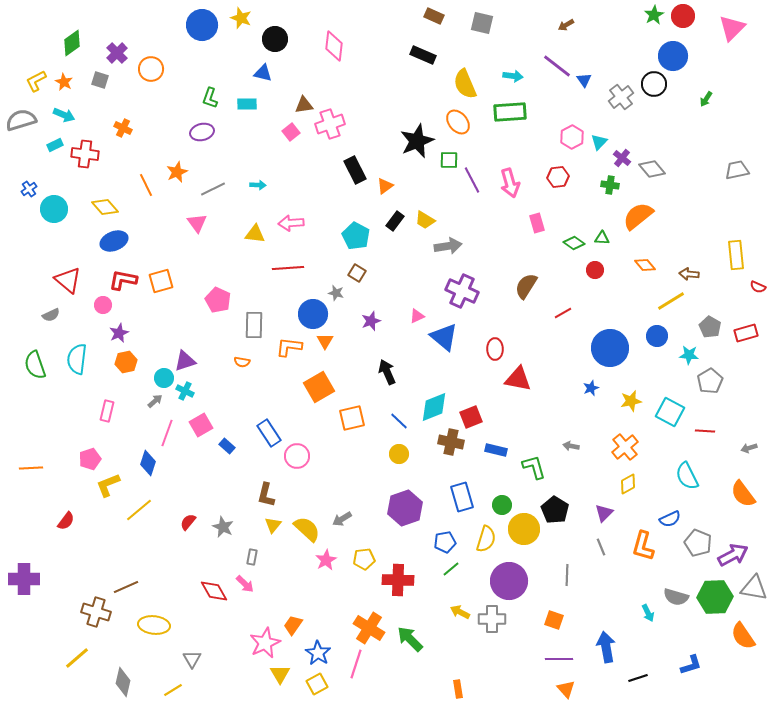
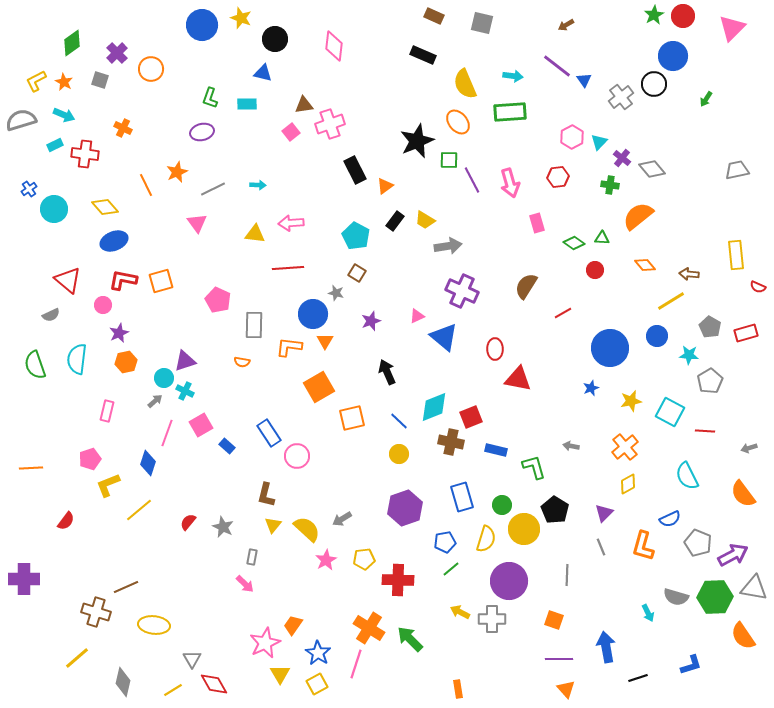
red diamond at (214, 591): moved 93 px down
